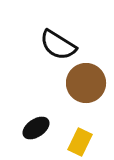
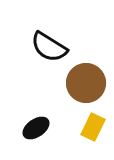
black semicircle: moved 9 px left, 2 px down
yellow rectangle: moved 13 px right, 15 px up
